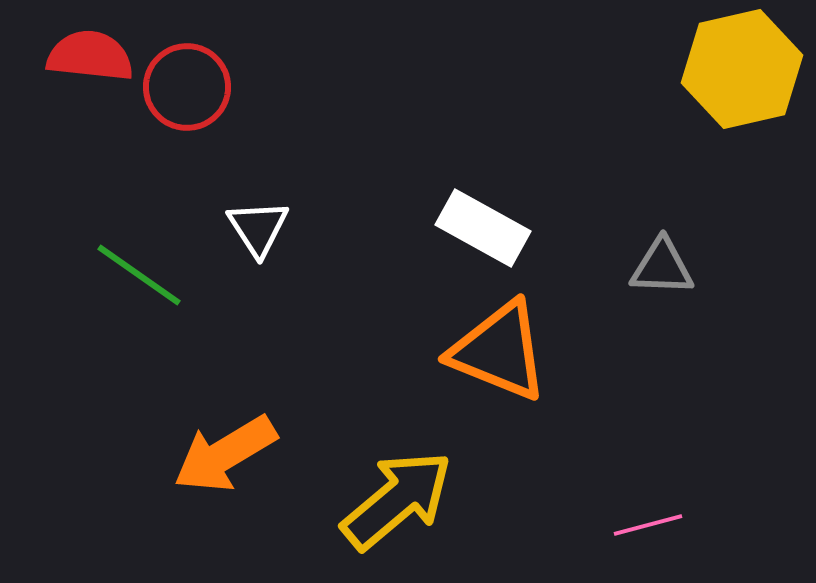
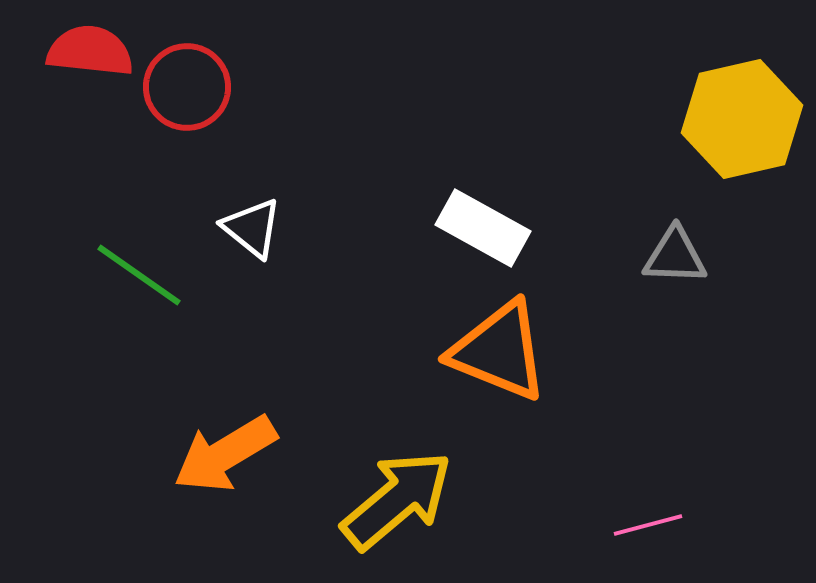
red semicircle: moved 5 px up
yellow hexagon: moved 50 px down
white triangle: moved 6 px left; rotated 18 degrees counterclockwise
gray triangle: moved 13 px right, 11 px up
